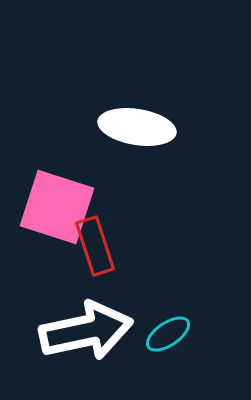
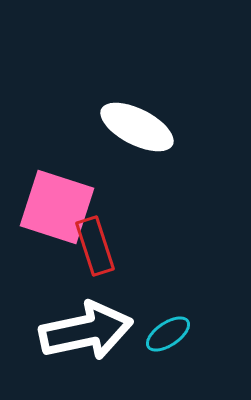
white ellipse: rotated 18 degrees clockwise
